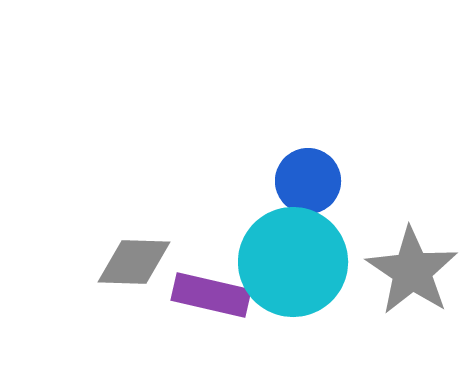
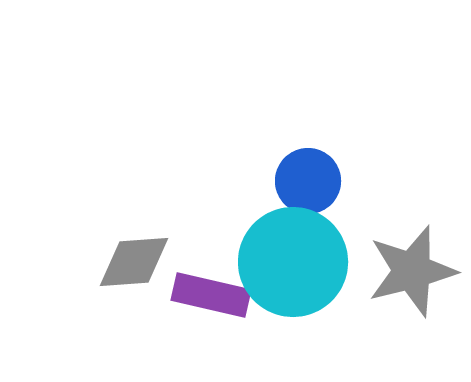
gray diamond: rotated 6 degrees counterclockwise
gray star: rotated 24 degrees clockwise
